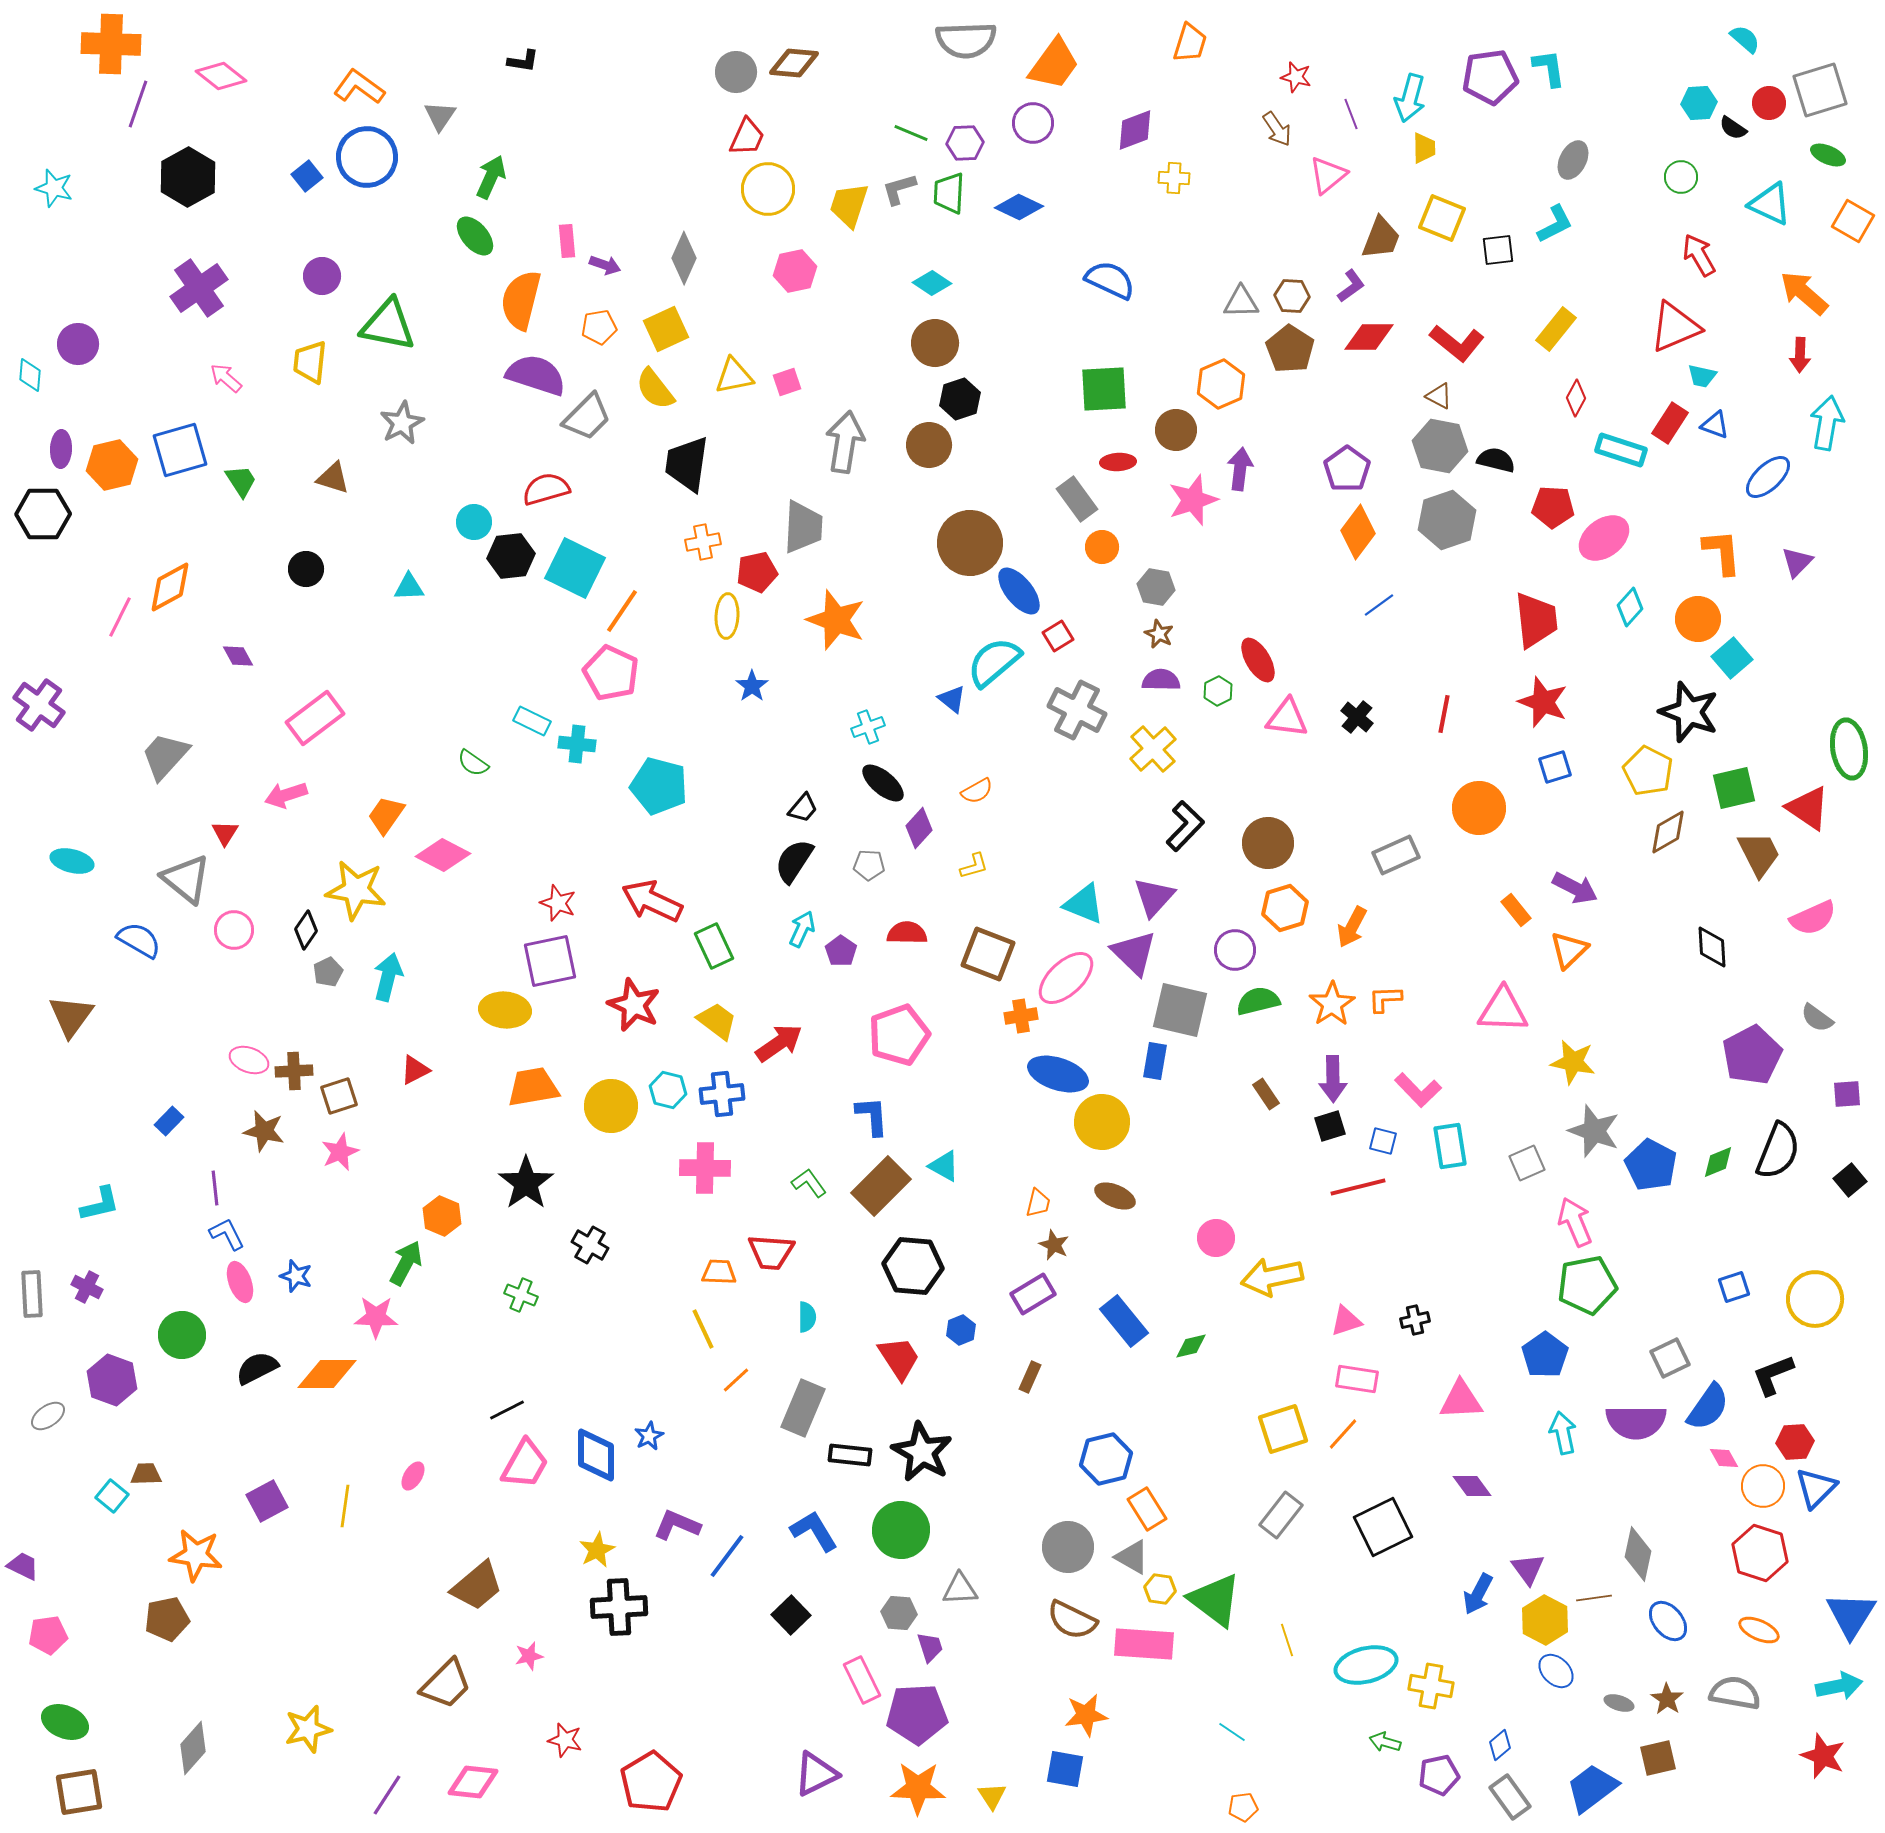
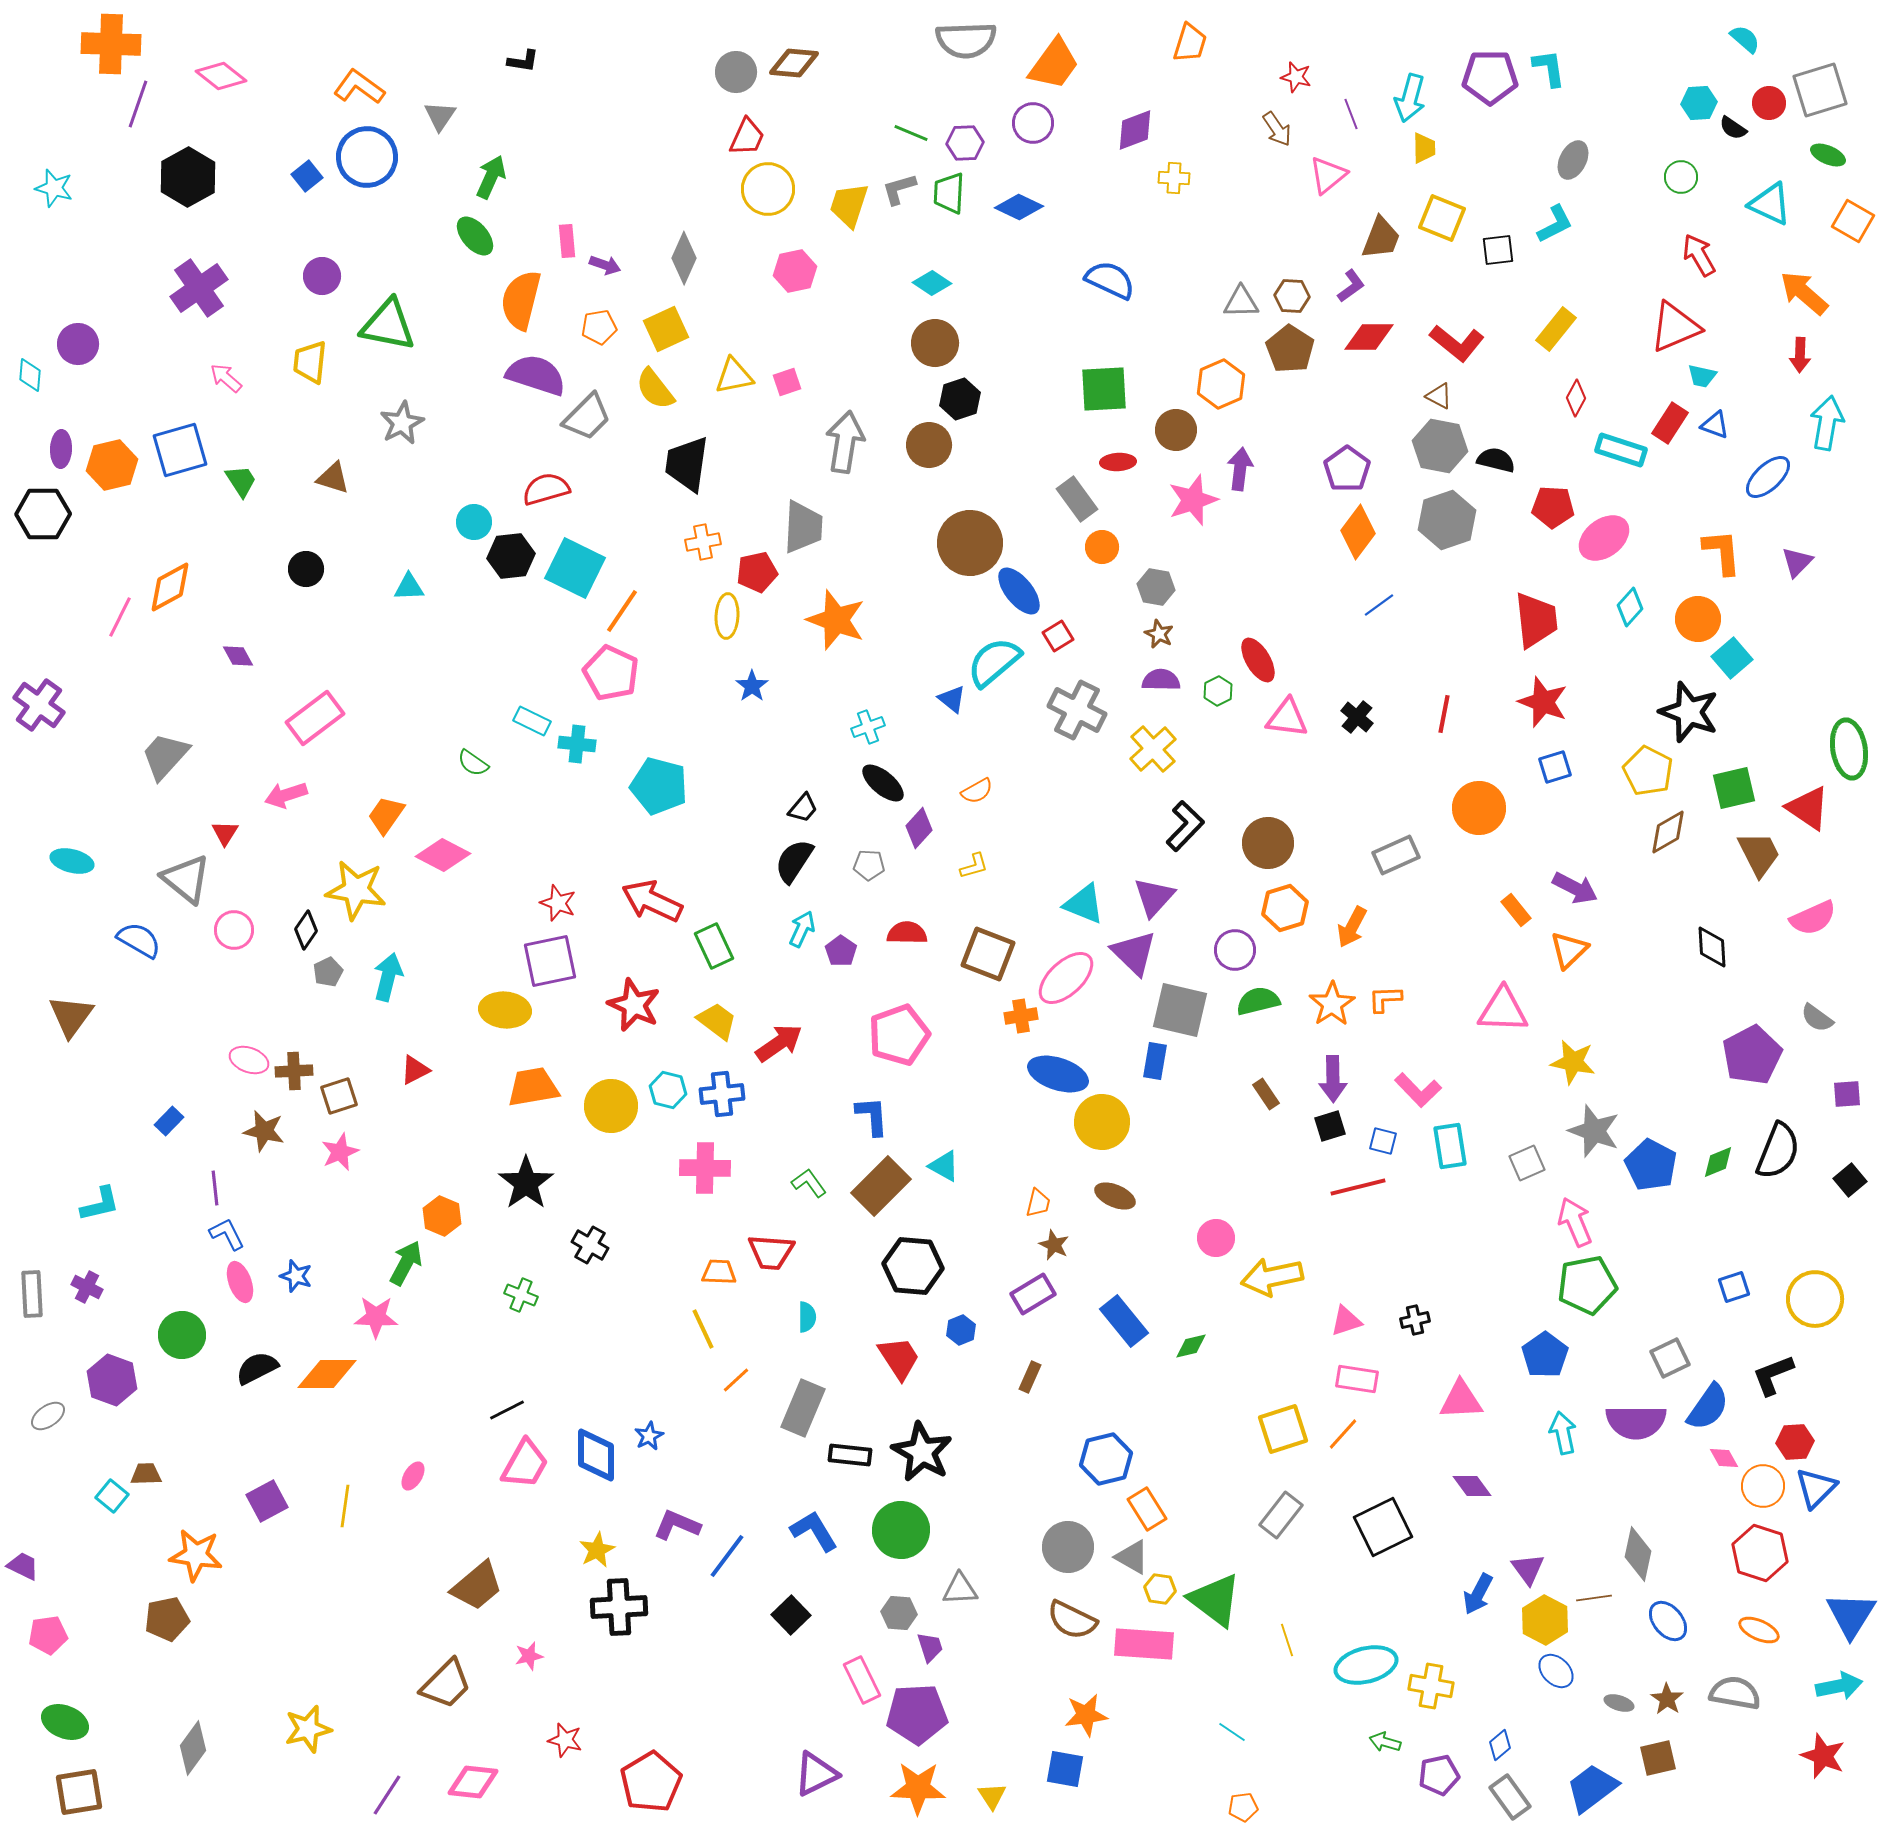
purple pentagon at (1490, 77): rotated 8 degrees clockwise
gray diamond at (193, 1748): rotated 6 degrees counterclockwise
